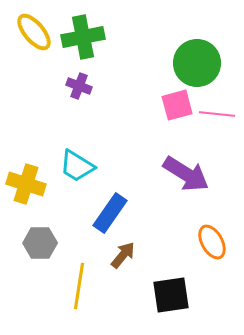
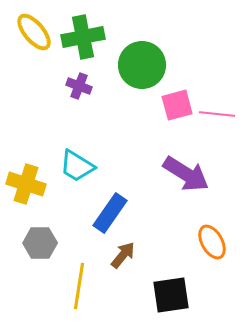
green circle: moved 55 px left, 2 px down
